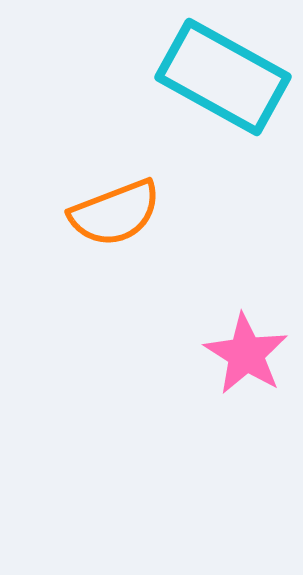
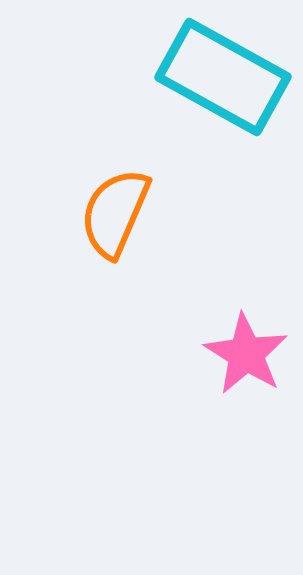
orange semicircle: rotated 134 degrees clockwise
